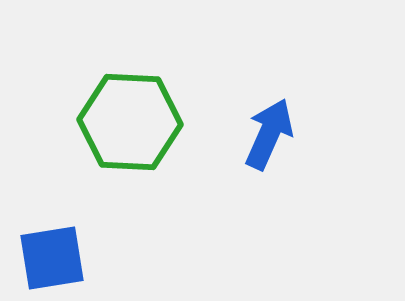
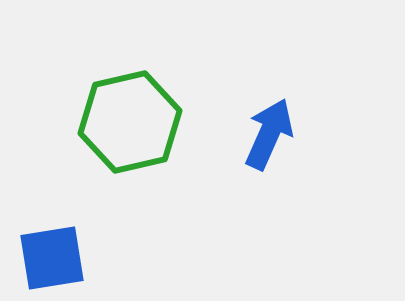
green hexagon: rotated 16 degrees counterclockwise
